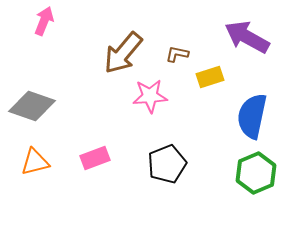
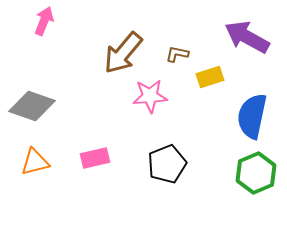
pink rectangle: rotated 8 degrees clockwise
